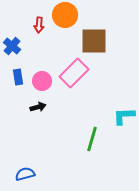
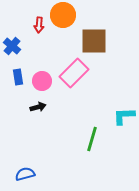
orange circle: moved 2 px left
